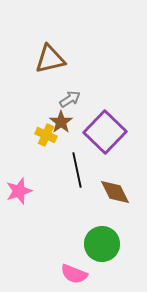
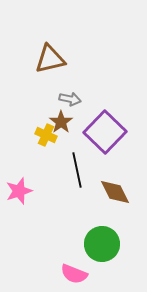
gray arrow: rotated 45 degrees clockwise
